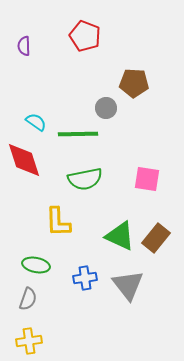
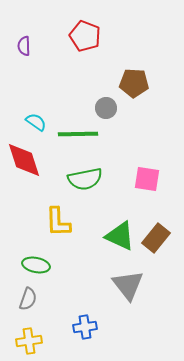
blue cross: moved 49 px down
